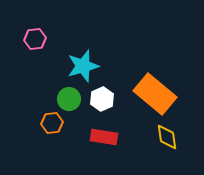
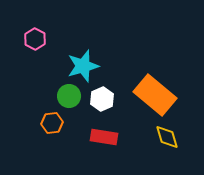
pink hexagon: rotated 25 degrees counterclockwise
orange rectangle: moved 1 px down
green circle: moved 3 px up
yellow diamond: rotated 8 degrees counterclockwise
